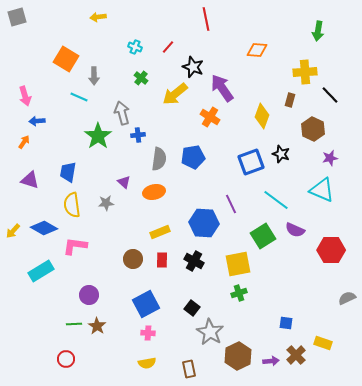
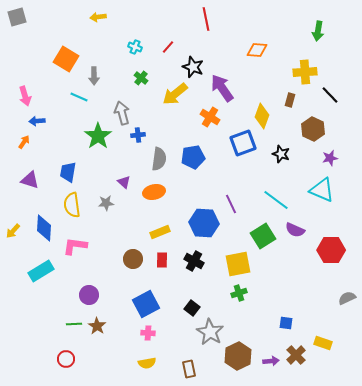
blue square at (251, 162): moved 8 px left, 19 px up
blue diamond at (44, 228): rotated 64 degrees clockwise
